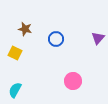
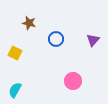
brown star: moved 4 px right, 6 px up
purple triangle: moved 5 px left, 2 px down
